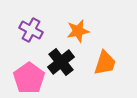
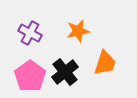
purple cross: moved 1 px left, 3 px down
black cross: moved 4 px right, 10 px down
pink pentagon: moved 1 px right, 2 px up
